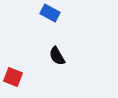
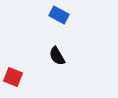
blue rectangle: moved 9 px right, 2 px down
